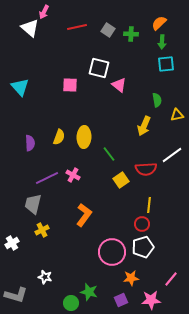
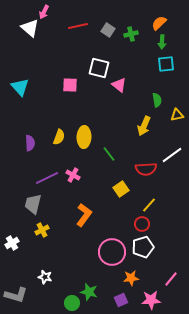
red line: moved 1 px right, 1 px up
green cross: rotated 16 degrees counterclockwise
yellow square: moved 9 px down
yellow line: rotated 35 degrees clockwise
green circle: moved 1 px right
